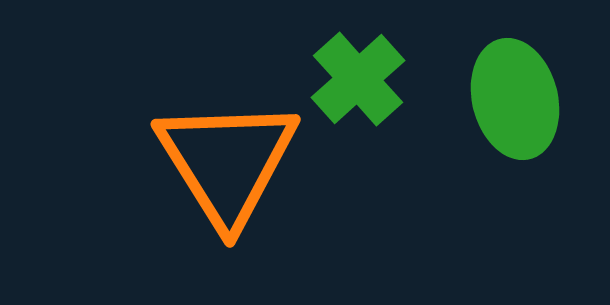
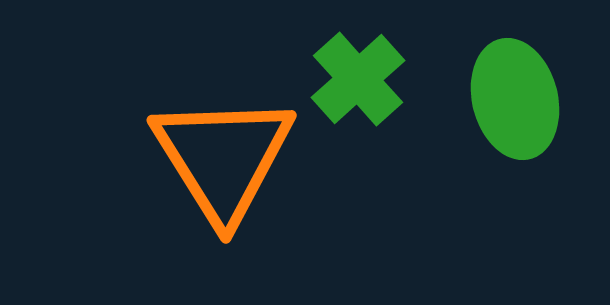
orange triangle: moved 4 px left, 4 px up
